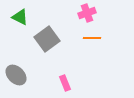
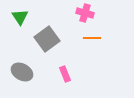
pink cross: moved 2 px left; rotated 36 degrees clockwise
green triangle: rotated 30 degrees clockwise
gray ellipse: moved 6 px right, 3 px up; rotated 15 degrees counterclockwise
pink rectangle: moved 9 px up
